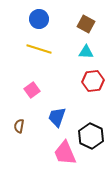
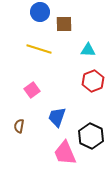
blue circle: moved 1 px right, 7 px up
brown square: moved 22 px left; rotated 30 degrees counterclockwise
cyan triangle: moved 2 px right, 2 px up
red hexagon: rotated 15 degrees counterclockwise
